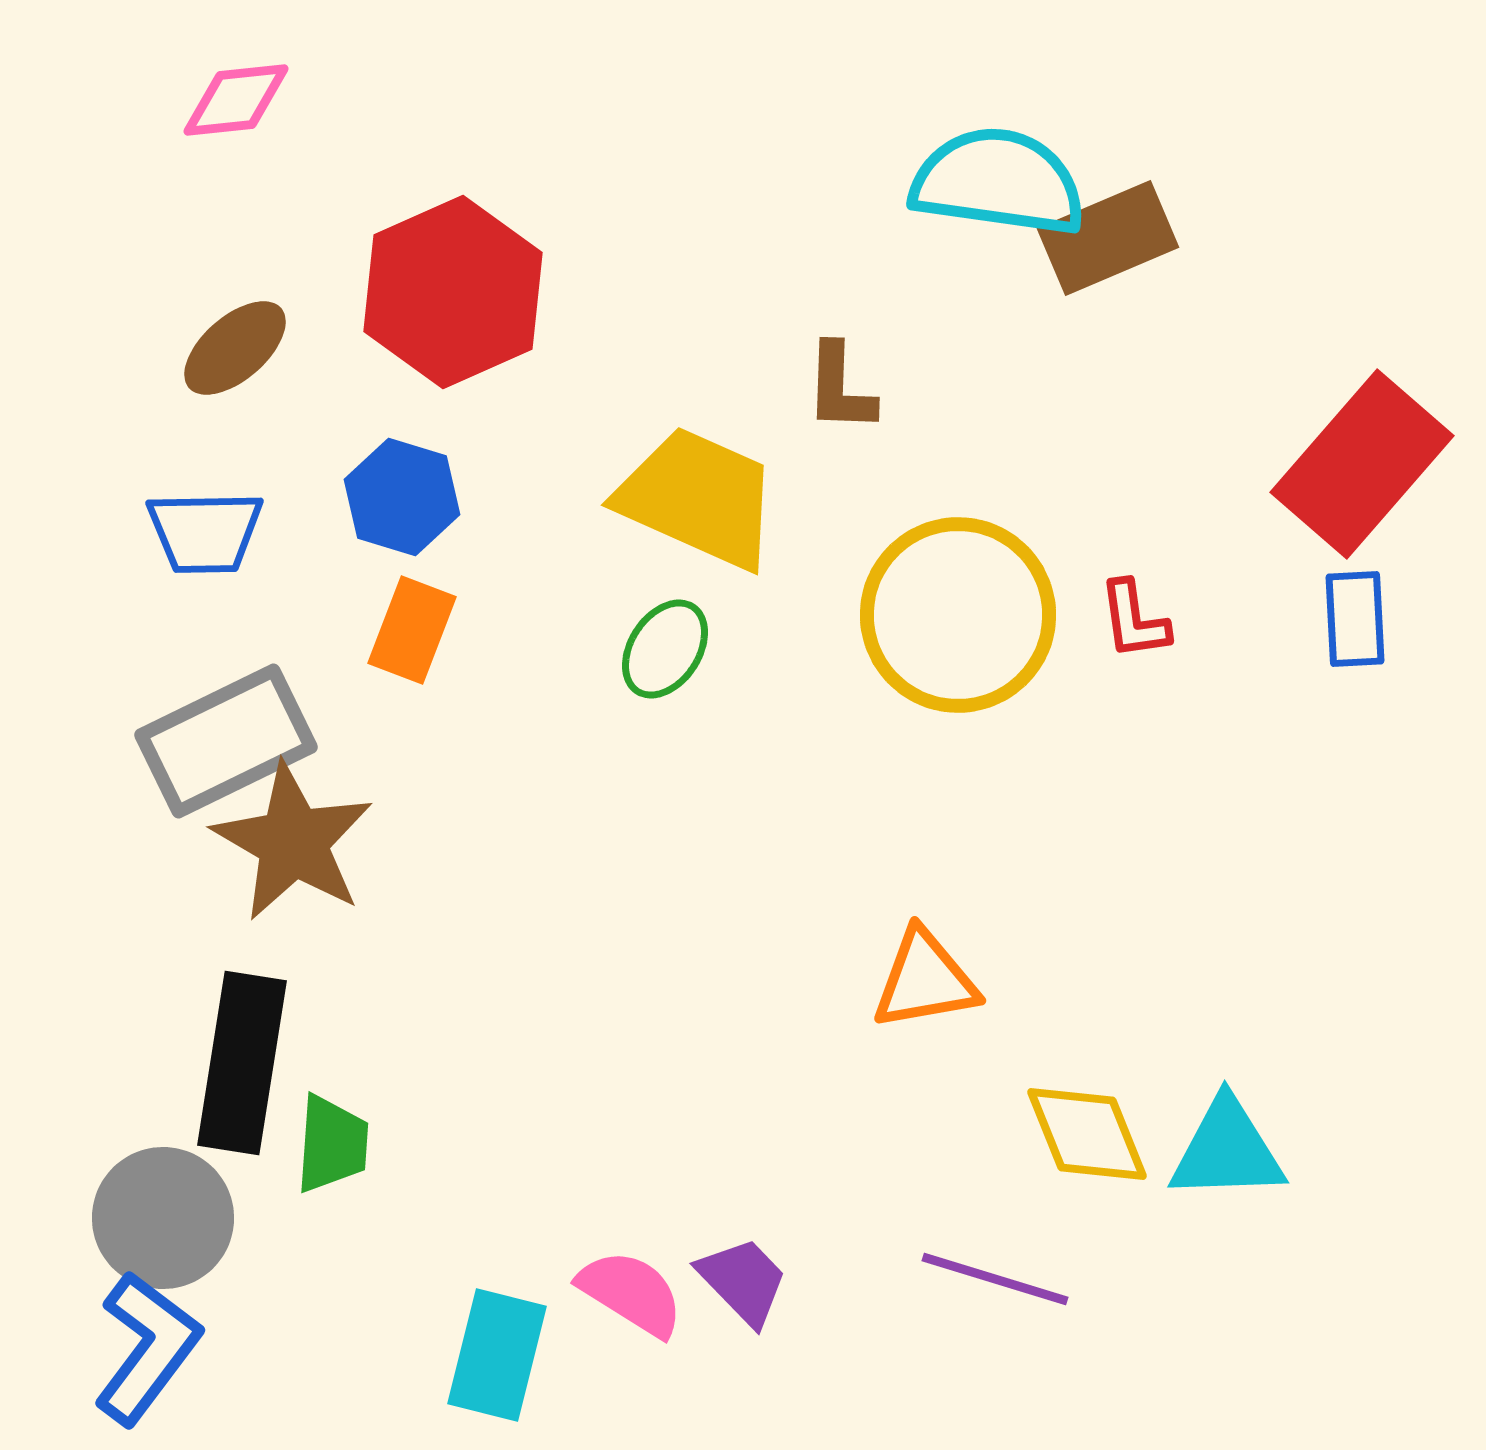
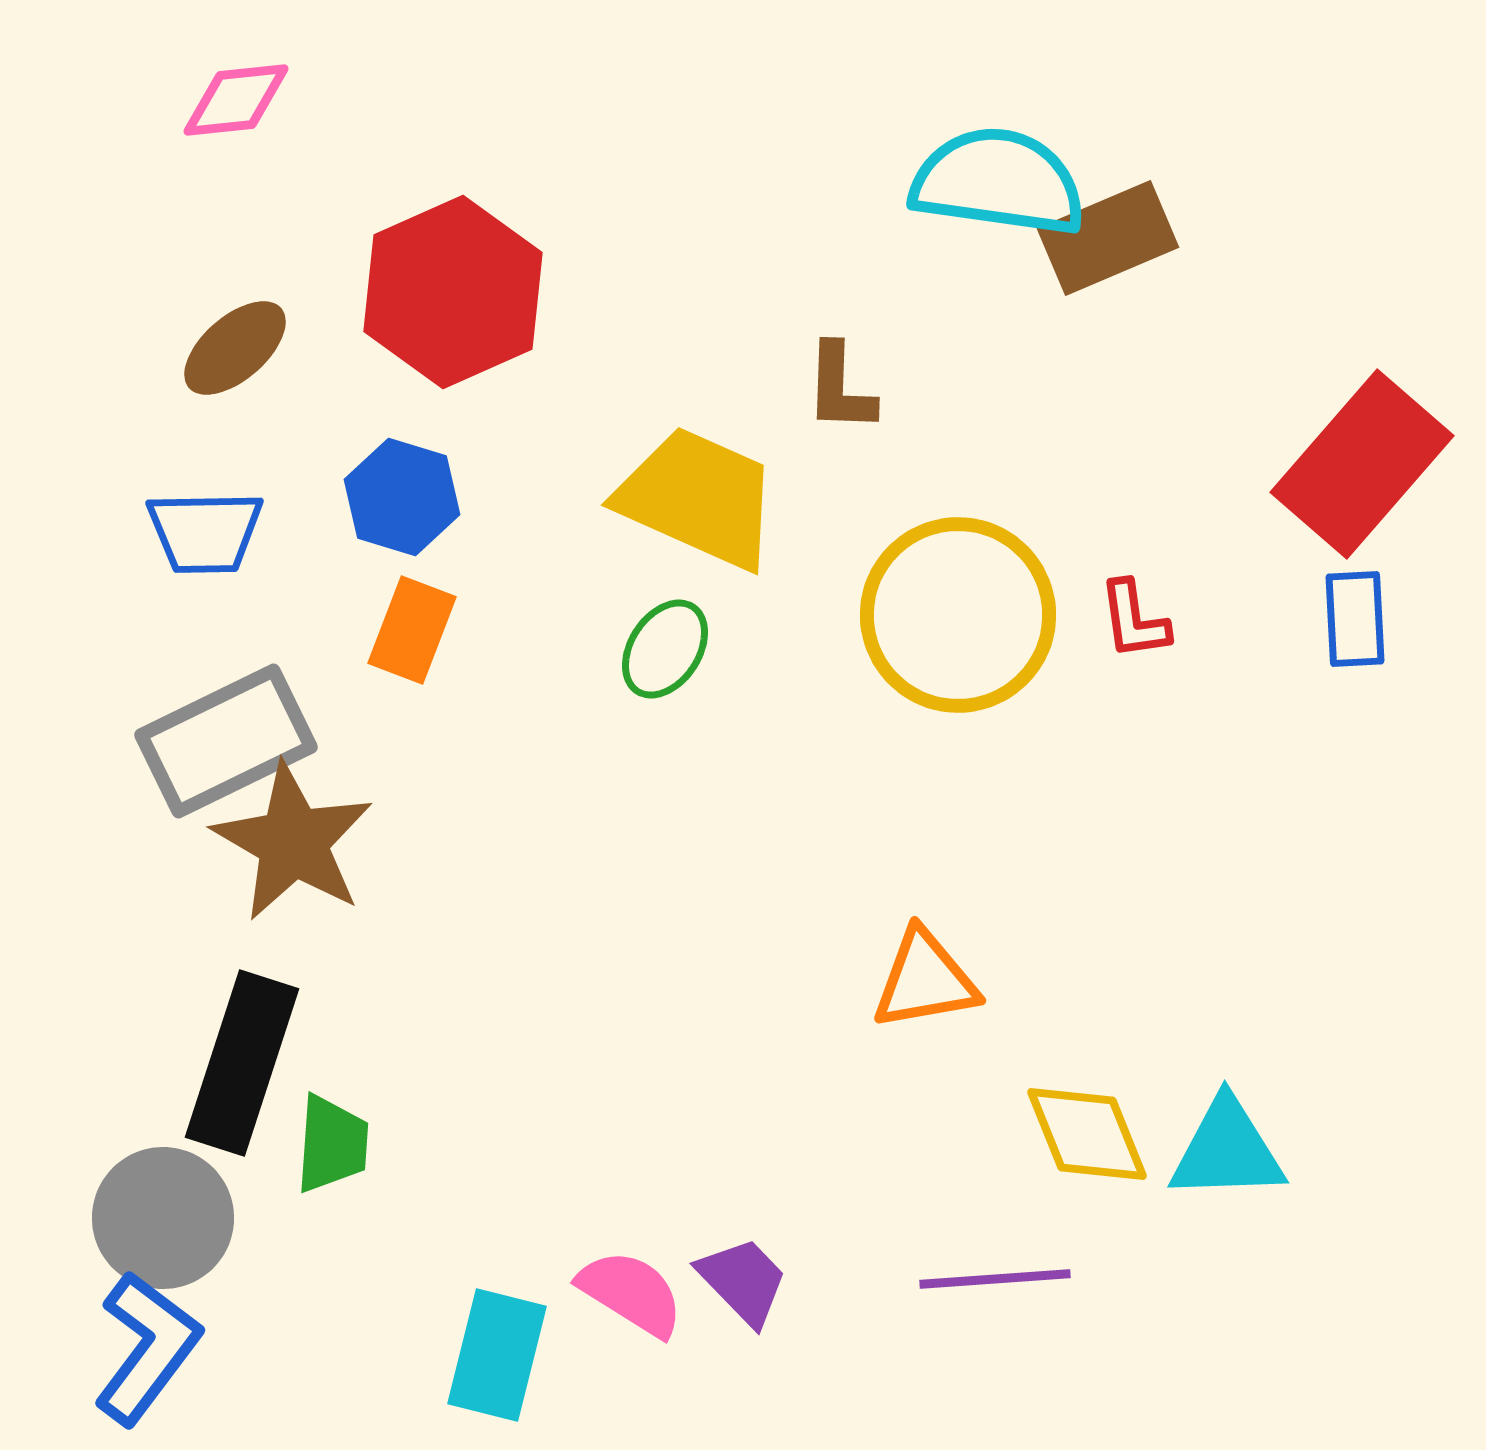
black rectangle: rotated 9 degrees clockwise
purple line: rotated 21 degrees counterclockwise
